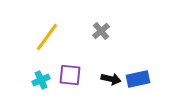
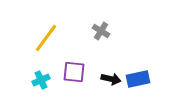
gray cross: rotated 18 degrees counterclockwise
yellow line: moved 1 px left, 1 px down
purple square: moved 4 px right, 3 px up
